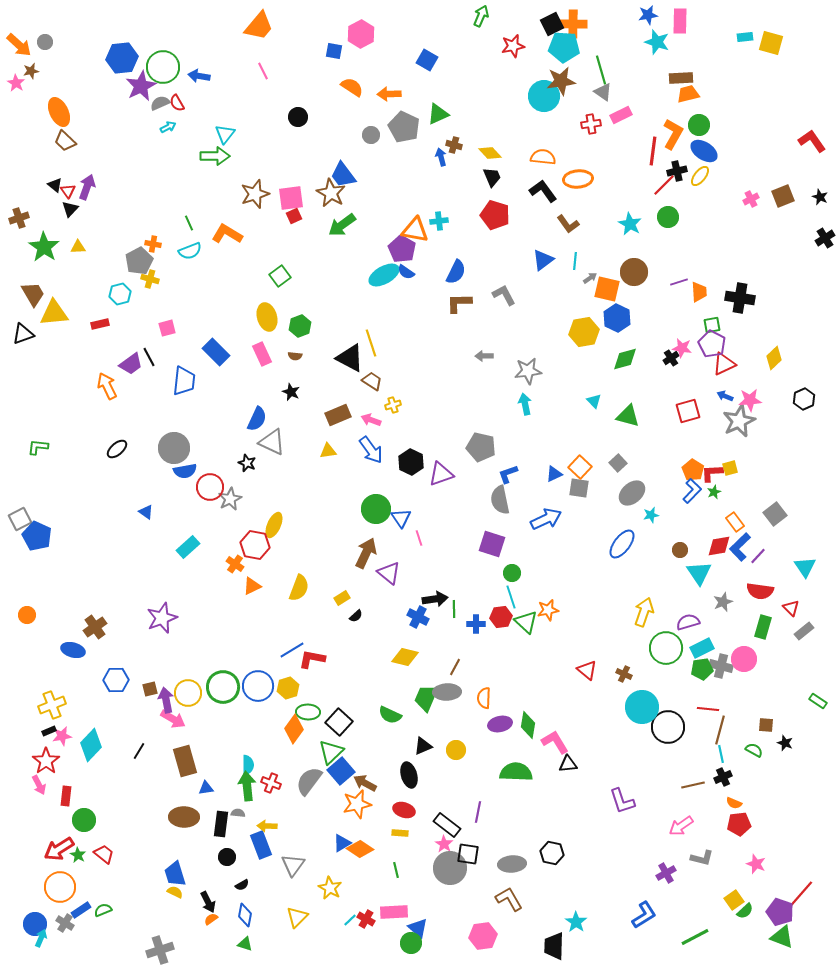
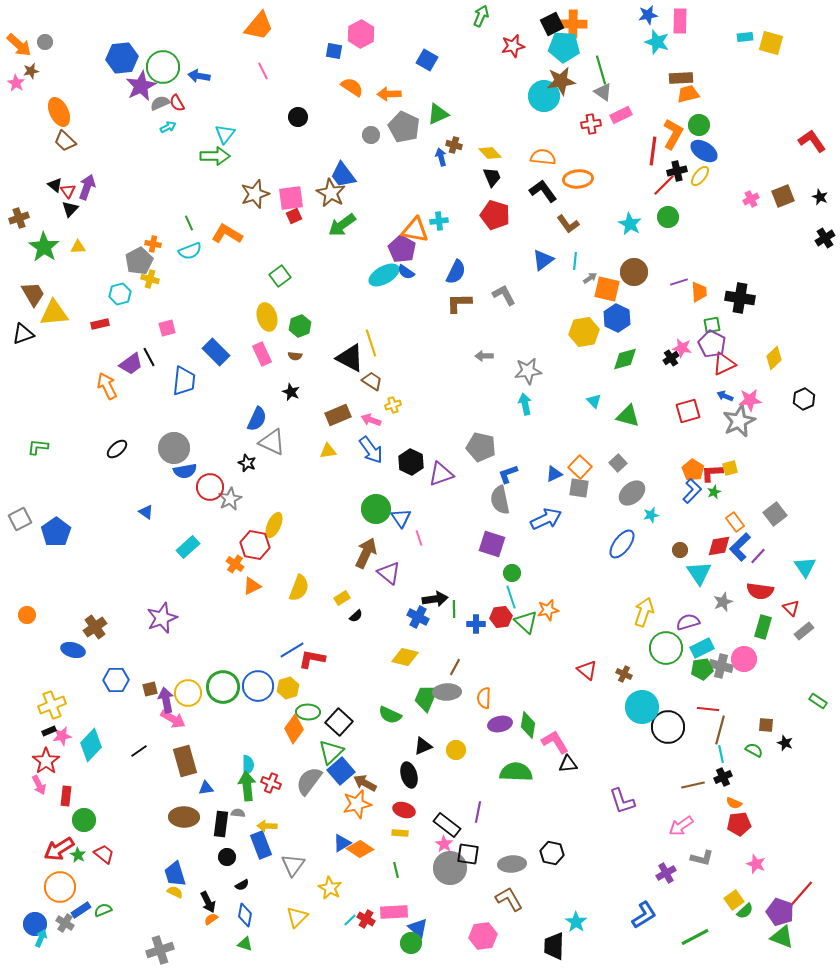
blue pentagon at (37, 536): moved 19 px right, 4 px up; rotated 12 degrees clockwise
black line at (139, 751): rotated 24 degrees clockwise
